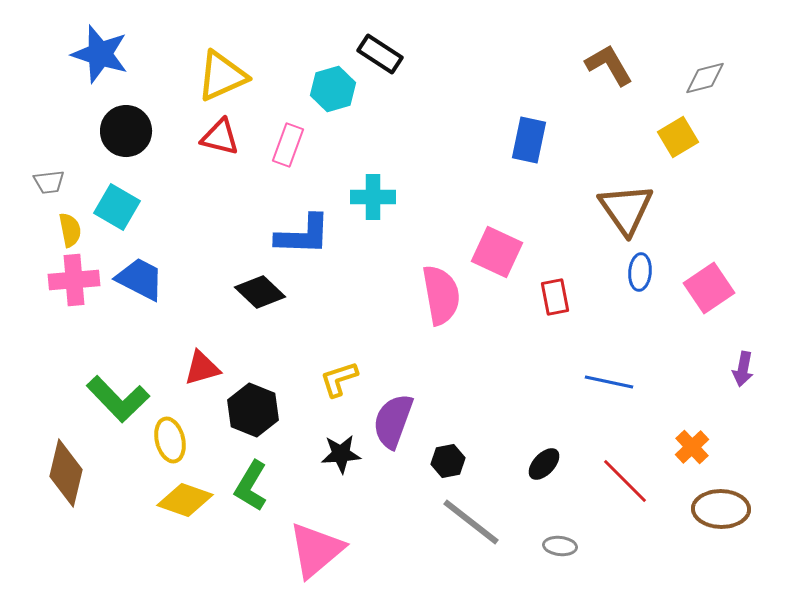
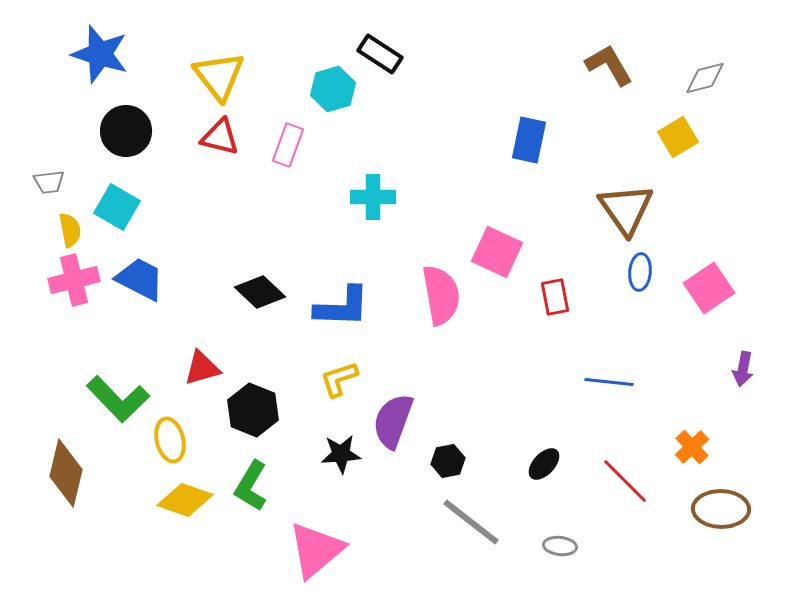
yellow triangle at (222, 76): moved 3 px left; rotated 44 degrees counterclockwise
blue L-shape at (303, 235): moved 39 px right, 72 px down
pink cross at (74, 280): rotated 9 degrees counterclockwise
blue line at (609, 382): rotated 6 degrees counterclockwise
